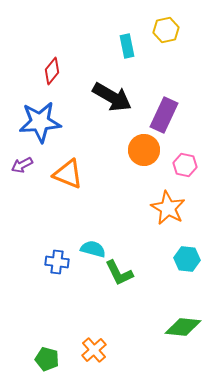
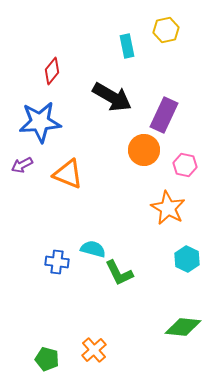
cyan hexagon: rotated 20 degrees clockwise
